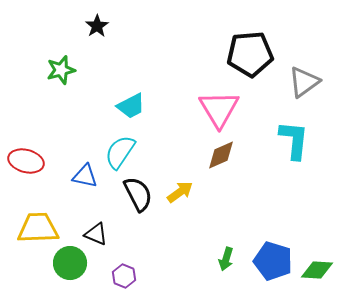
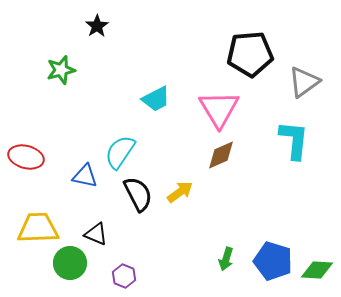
cyan trapezoid: moved 25 px right, 7 px up
red ellipse: moved 4 px up
